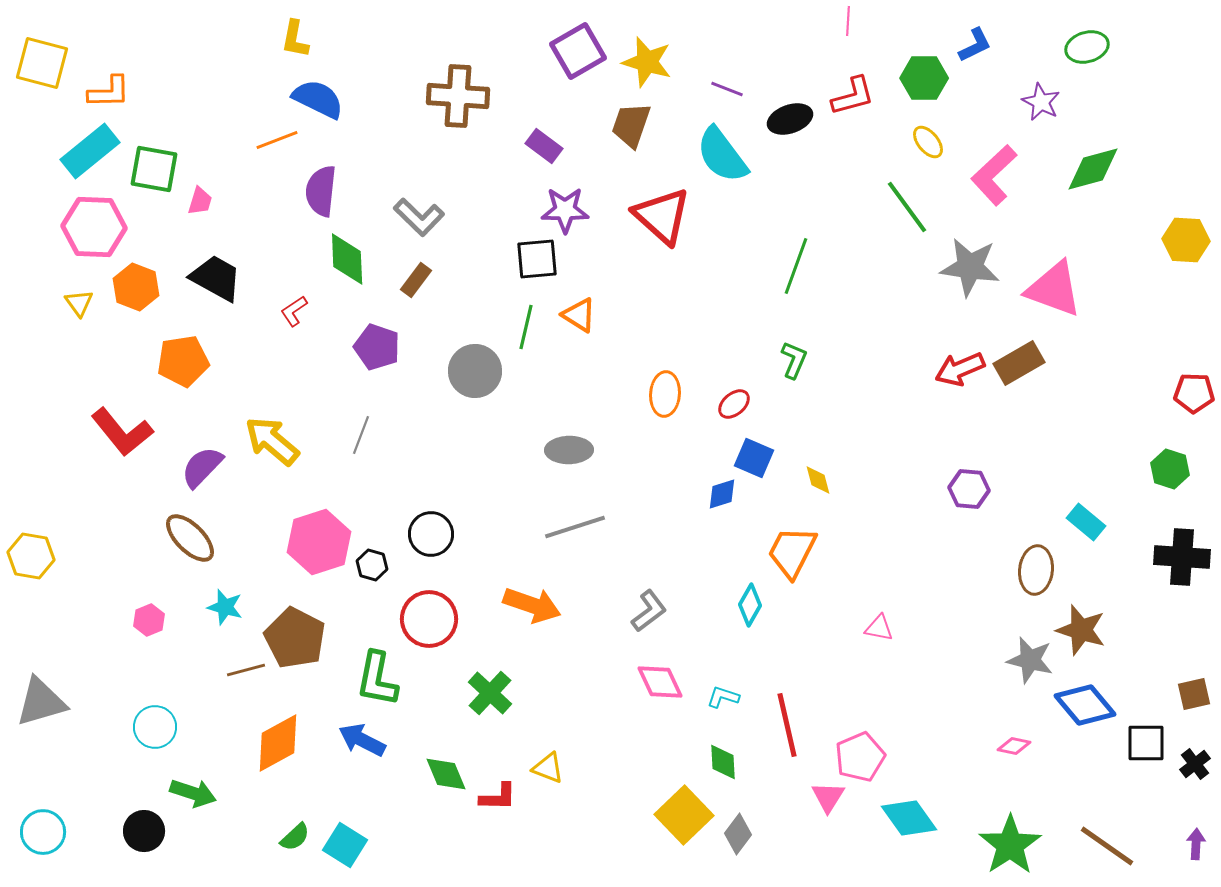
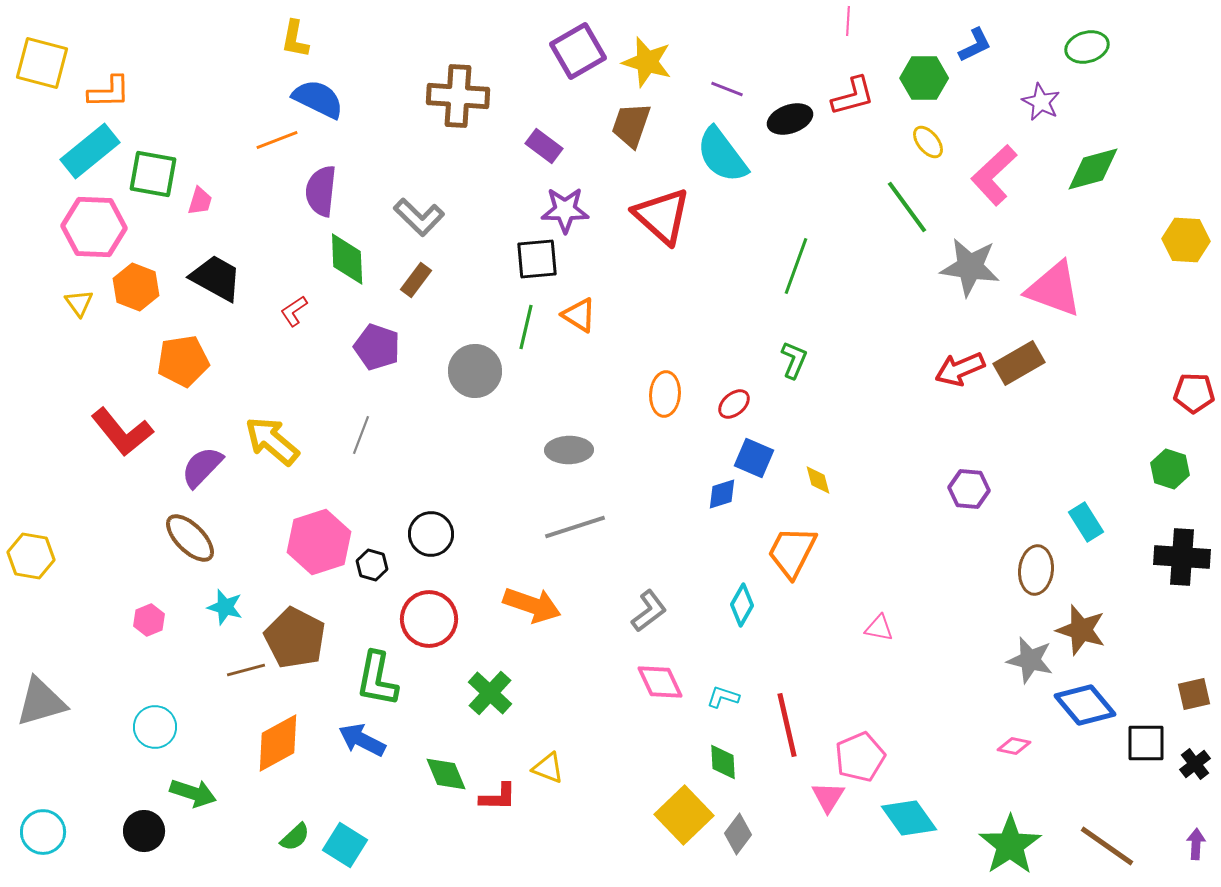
green square at (154, 169): moved 1 px left, 5 px down
cyan rectangle at (1086, 522): rotated 18 degrees clockwise
cyan diamond at (750, 605): moved 8 px left
